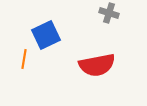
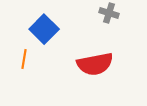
blue square: moved 2 px left, 6 px up; rotated 20 degrees counterclockwise
red semicircle: moved 2 px left, 1 px up
